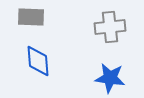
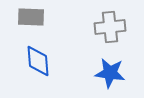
blue star: moved 5 px up
